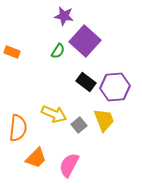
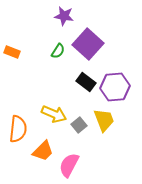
purple square: moved 3 px right, 3 px down
orange semicircle: moved 1 px down
orange trapezoid: moved 7 px right, 7 px up
